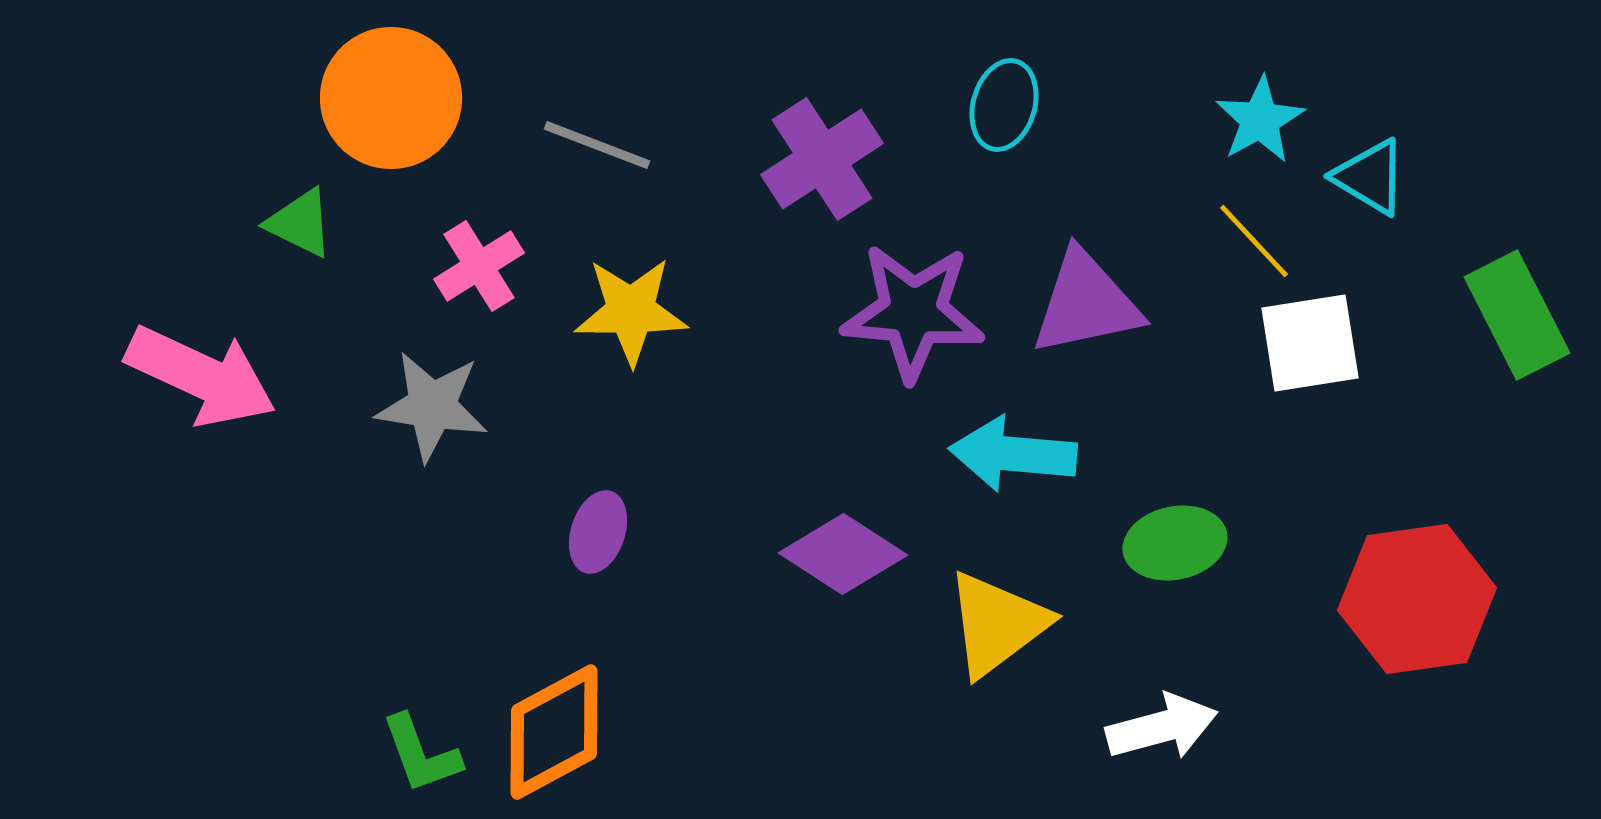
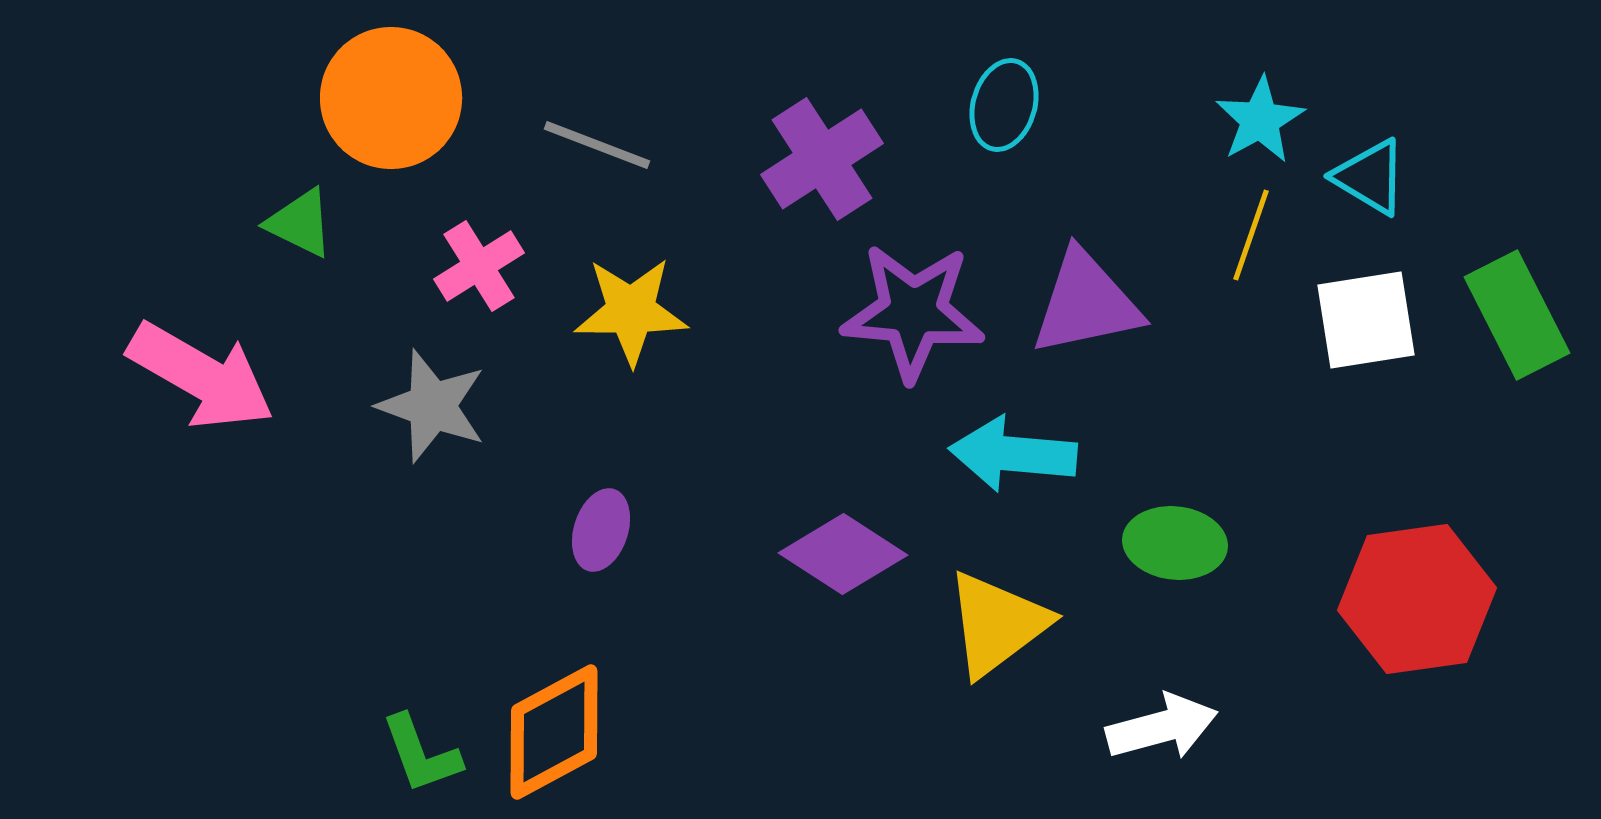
yellow line: moved 3 px left, 6 px up; rotated 62 degrees clockwise
white square: moved 56 px right, 23 px up
pink arrow: rotated 5 degrees clockwise
gray star: rotated 11 degrees clockwise
purple ellipse: moved 3 px right, 2 px up
green ellipse: rotated 18 degrees clockwise
